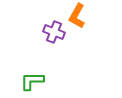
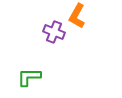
green L-shape: moved 3 px left, 4 px up
